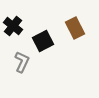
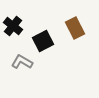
gray L-shape: rotated 85 degrees counterclockwise
